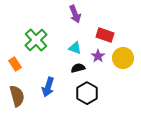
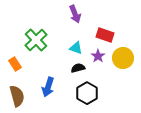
cyan triangle: moved 1 px right
